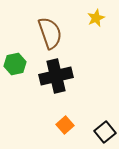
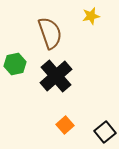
yellow star: moved 5 px left, 2 px up; rotated 12 degrees clockwise
black cross: rotated 28 degrees counterclockwise
